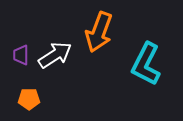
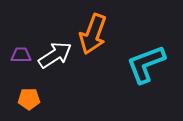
orange arrow: moved 6 px left, 2 px down
purple trapezoid: rotated 90 degrees clockwise
cyan L-shape: rotated 42 degrees clockwise
